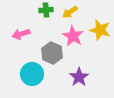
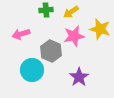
yellow arrow: moved 1 px right
yellow star: moved 1 px up
pink star: moved 1 px right; rotated 30 degrees clockwise
gray hexagon: moved 1 px left, 2 px up
cyan circle: moved 4 px up
